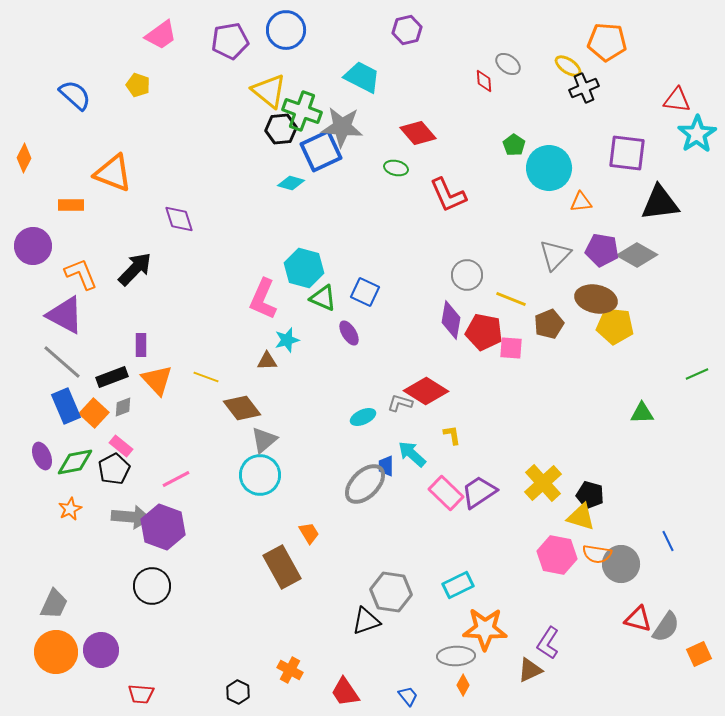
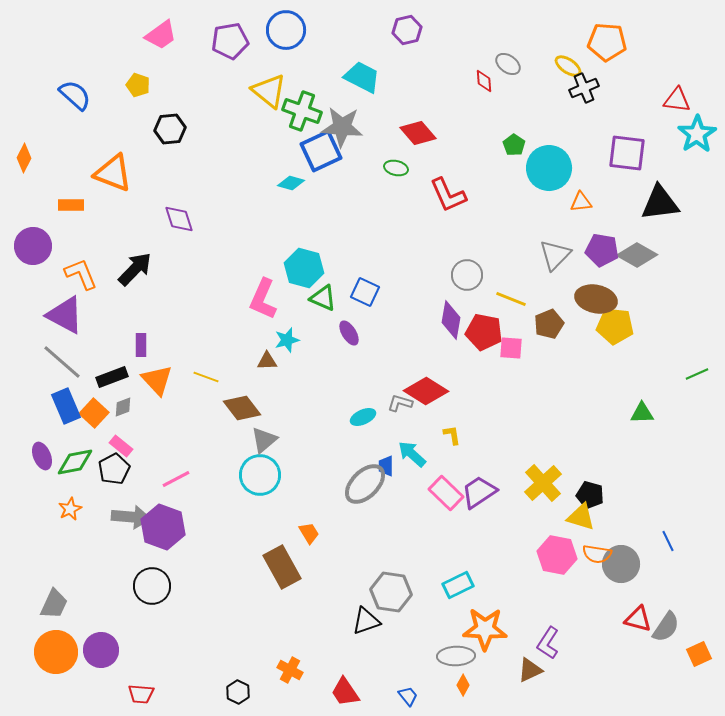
black hexagon at (281, 129): moved 111 px left
